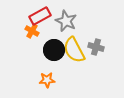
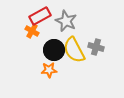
orange star: moved 2 px right, 10 px up
